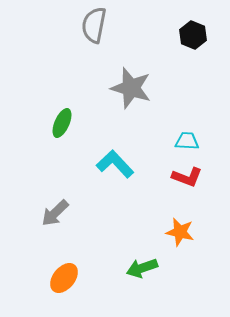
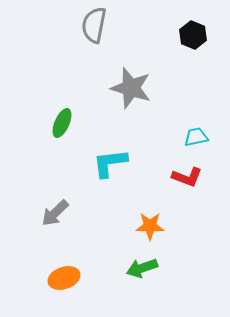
cyan trapezoid: moved 9 px right, 4 px up; rotated 15 degrees counterclockwise
cyan L-shape: moved 5 px left, 1 px up; rotated 54 degrees counterclockwise
orange star: moved 30 px left, 6 px up; rotated 12 degrees counterclockwise
orange ellipse: rotated 32 degrees clockwise
